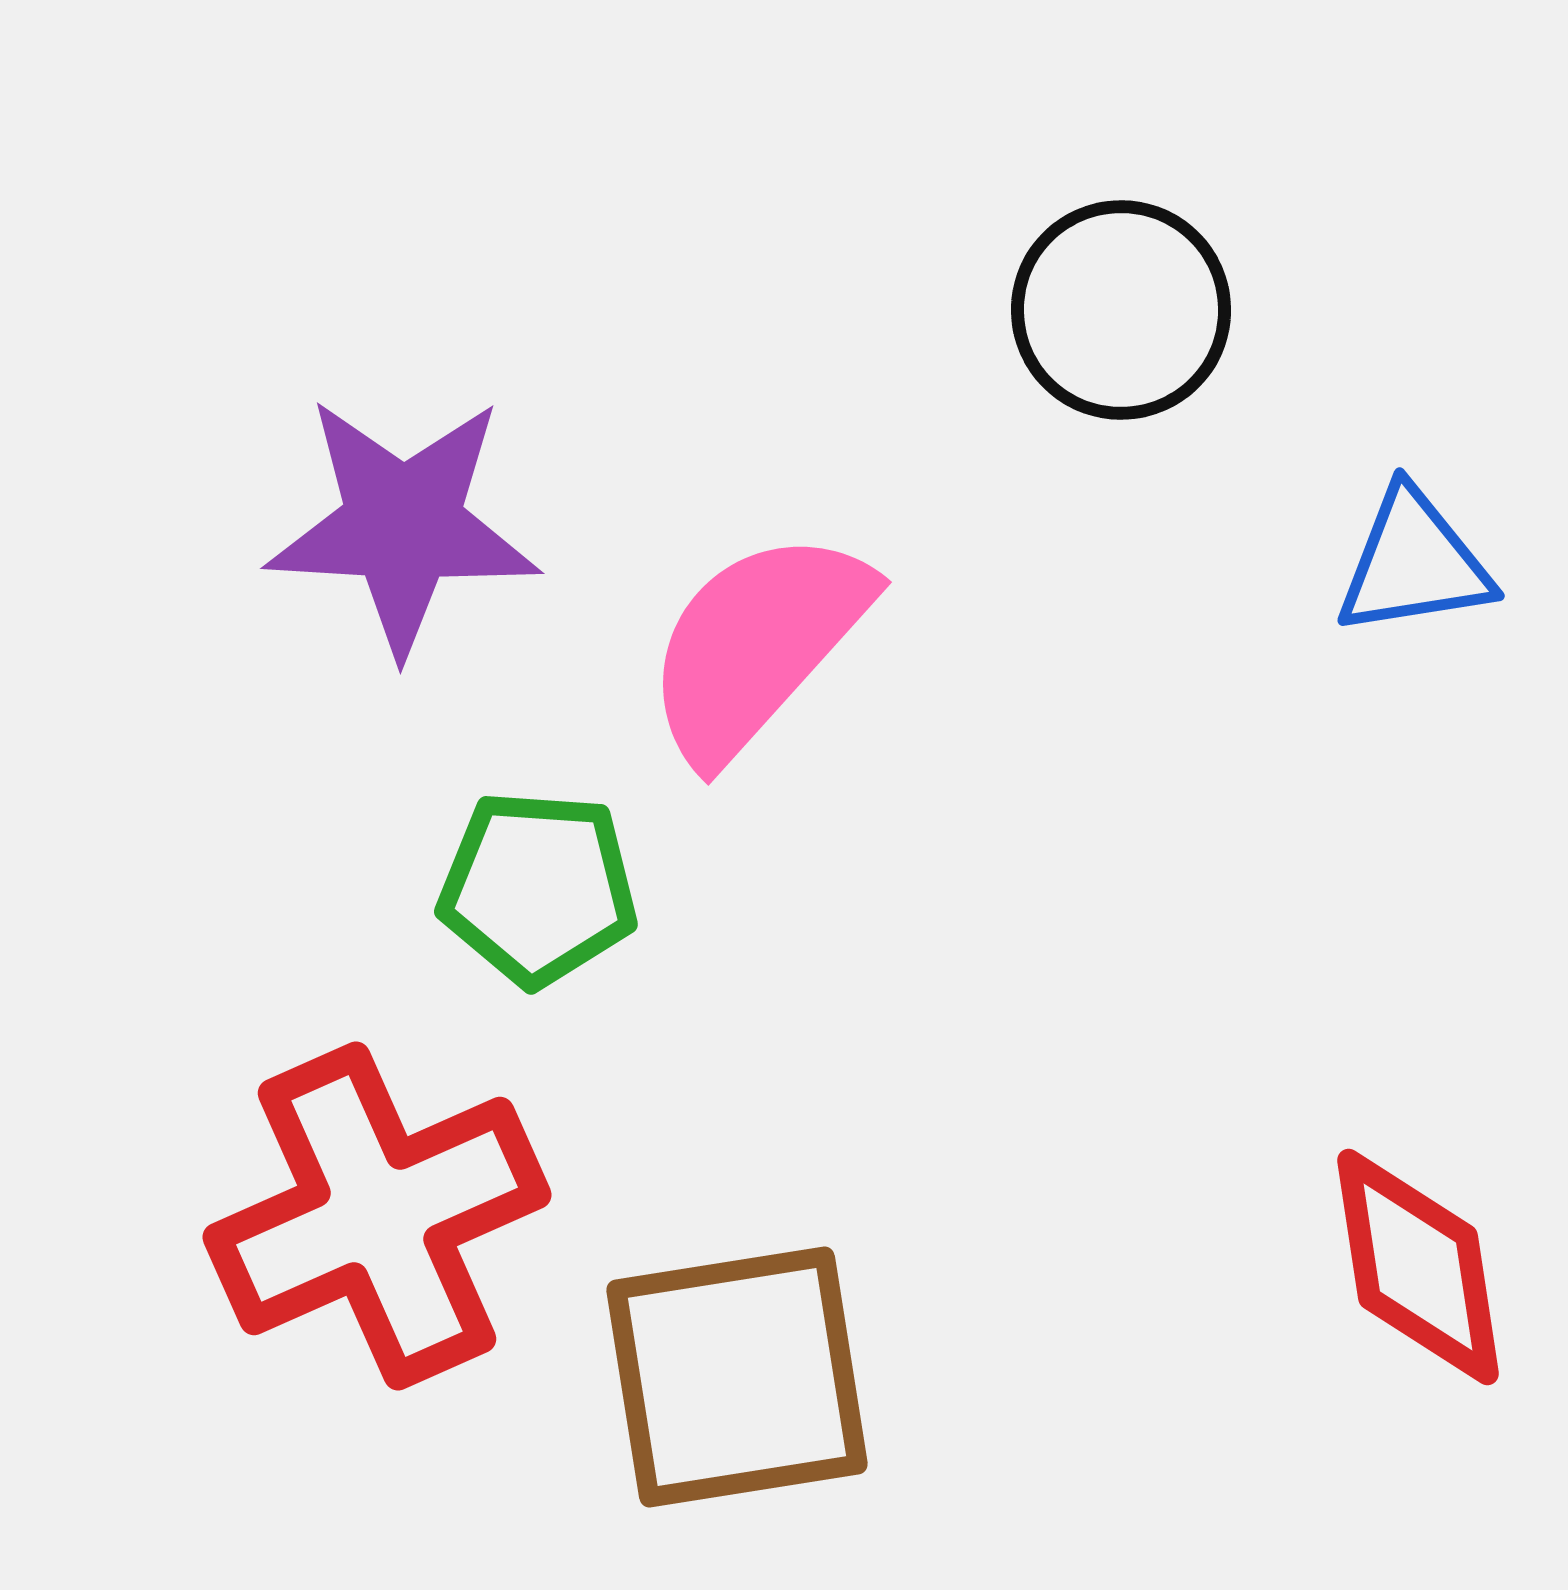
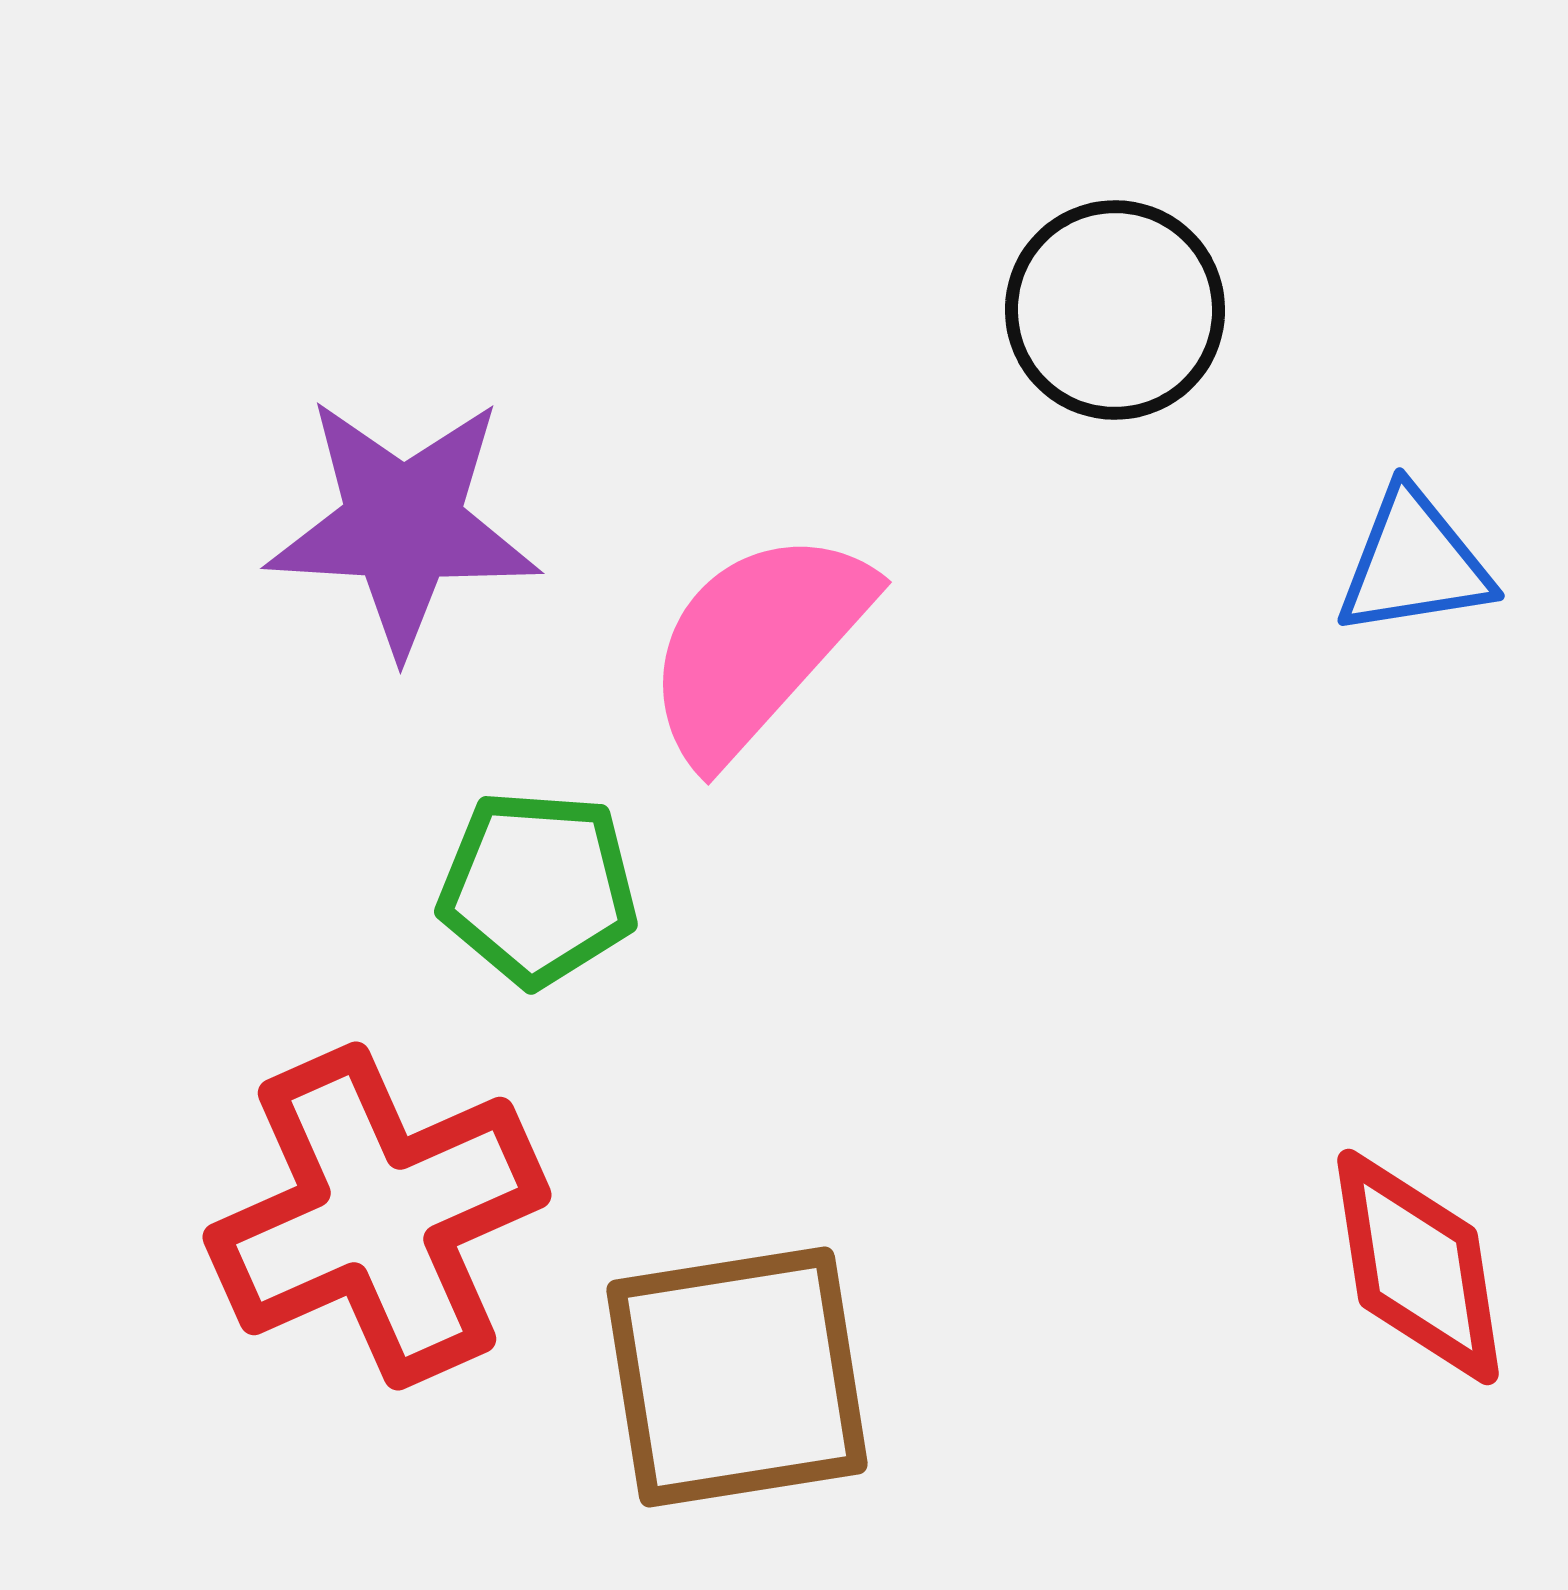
black circle: moved 6 px left
